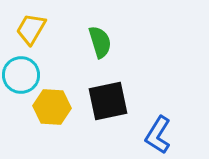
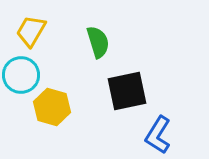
yellow trapezoid: moved 2 px down
green semicircle: moved 2 px left
black square: moved 19 px right, 10 px up
yellow hexagon: rotated 12 degrees clockwise
